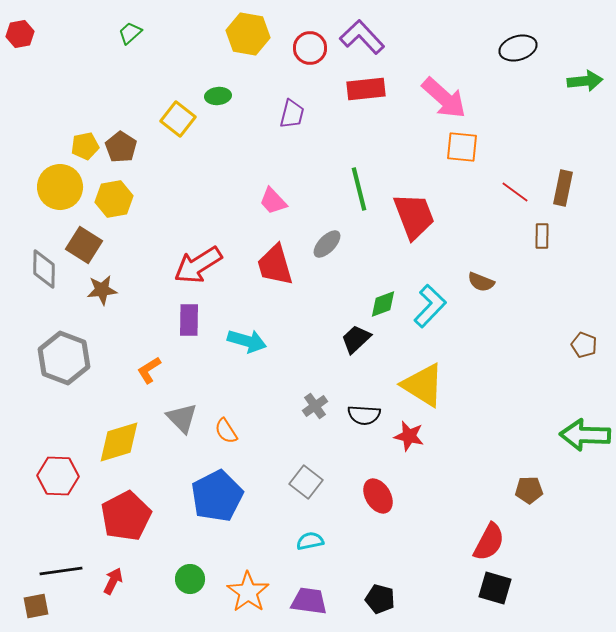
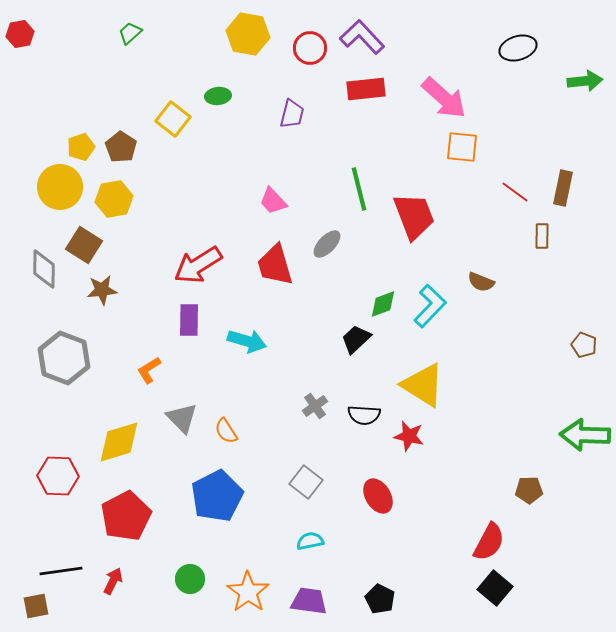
yellow square at (178, 119): moved 5 px left
yellow pentagon at (85, 146): moved 4 px left, 1 px down; rotated 8 degrees counterclockwise
black square at (495, 588): rotated 24 degrees clockwise
black pentagon at (380, 599): rotated 12 degrees clockwise
